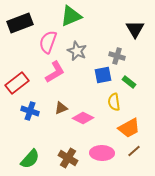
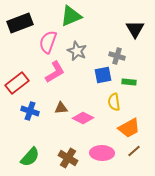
green rectangle: rotated 32 degrees counterclockwise
brown triangle: rotated 16 degrees clockwise
green semicircle: moved 2 px up
